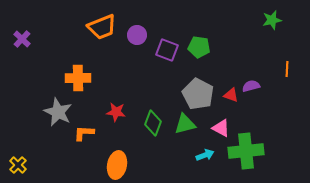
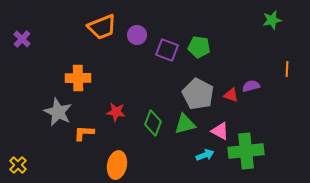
pink triangle: moved 1 px left, 3 px down
